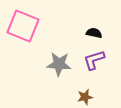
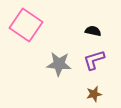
pink square: moved 3 px right, 1 px up; rotated 12 degrees clockwise
black semicircle: moved 1 px left, 2 px up
brown star: moved 9 px right, 3 px up
